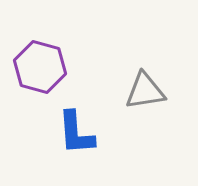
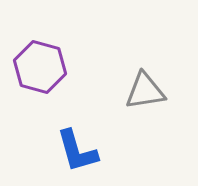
blue L-shape: moved 1 px right, 18 px down; rotated 12 degrees counterclockwise
